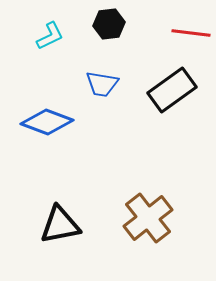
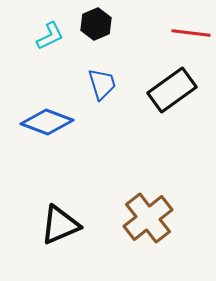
black hexagon: moved 13 px left; rotated 16 degrees counterclockwise
blue trapezoid: rotated 116 degrees counterclockwise
black triangle: rotated 12 degrees counterclockwise
